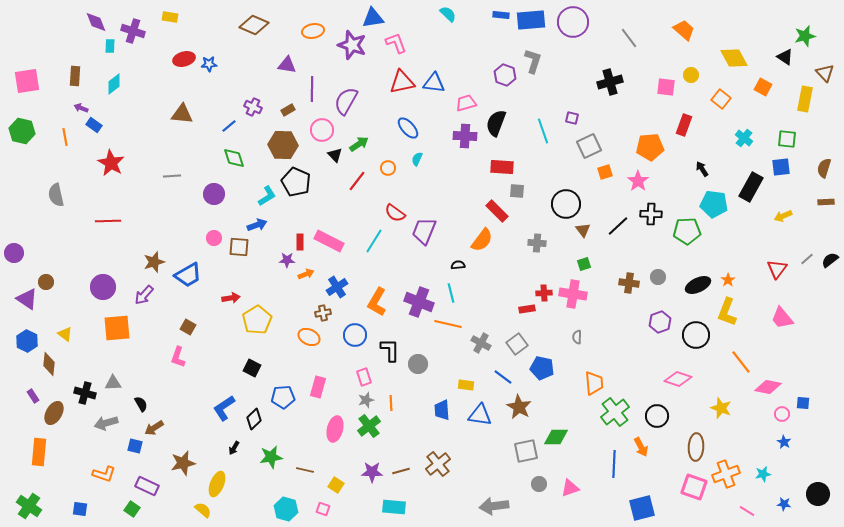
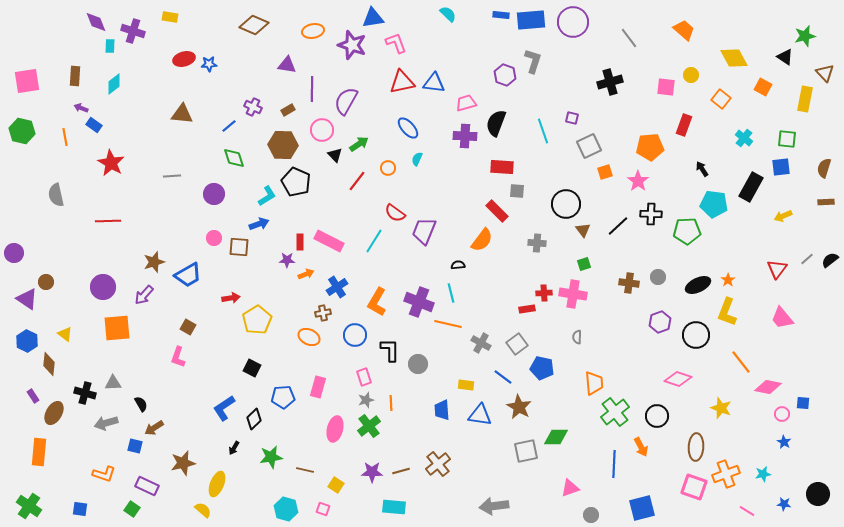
blue arrow at (257, 225): moved 2 px right, 1 px up
gray circle at (539, 484): moved 52 px right, 31 px down
